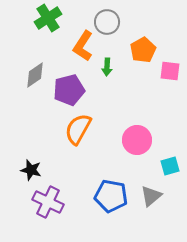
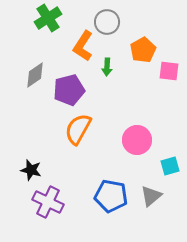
pink square: moved 1 px left
